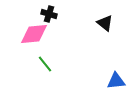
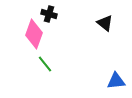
pink diamond: rotated 64 degrees counterclockwise
